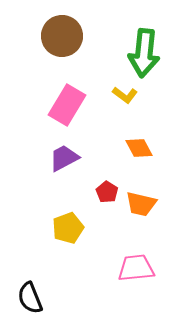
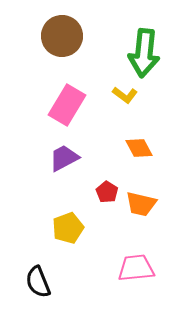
black semicircle: moved 8 px right, 16 px up
